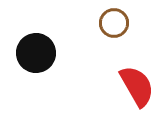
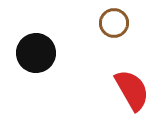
red semicircle: moved 5 px left, 4 px down
